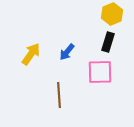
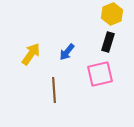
pink square: moved 2 px down; rotated 12 degrees counterclockwise
brown line: moved 5 px left, 5 px up
